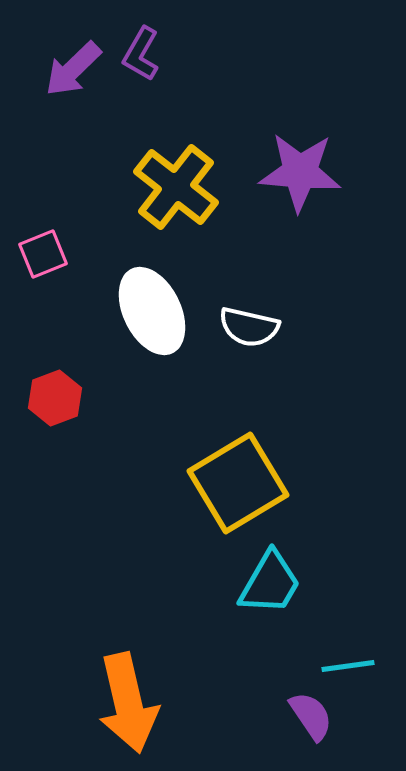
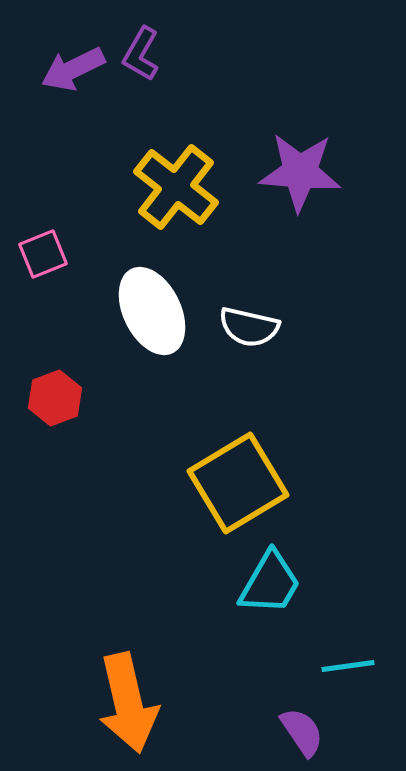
purple arrow: rotated 18 degrees clockwise
purple semicircle: moved 9 px left, 16 px down
